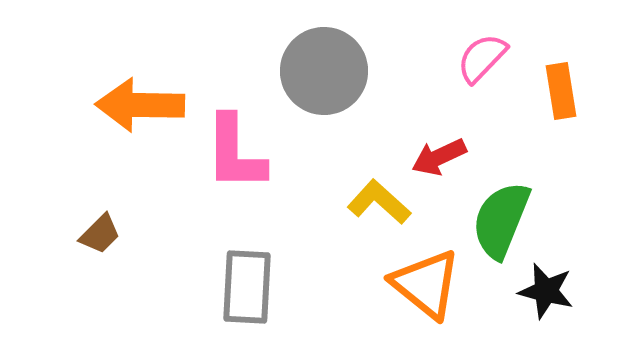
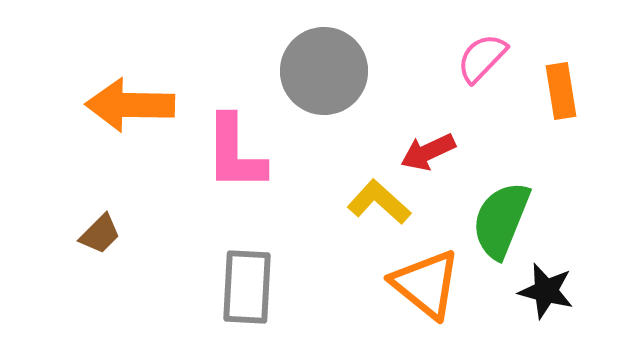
orange arrow: moved 10 px left
red arrow: moved 11 px left, 5 px up
